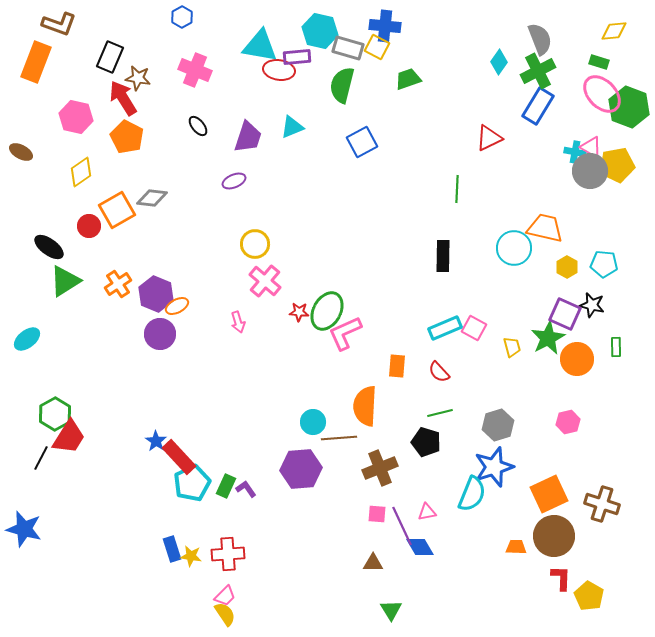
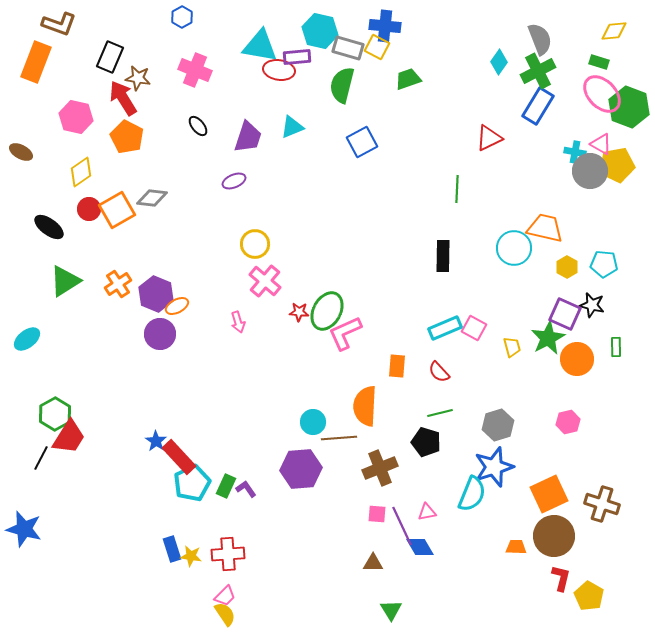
pink triangle at (591, 147): moved 10 px right, 3 px up
red circle at (89, 226): moved 17 px up
black ellipse at (49, 247): moved 20 px up
red L-shape at (561, 578): rotated 12 degrees clockwise
